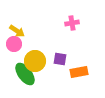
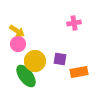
pink cross: moved 2 px right
pink circle: moved 4 px right
green ellipse: moved 1 px right, 2 px down
